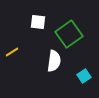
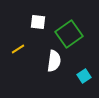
yellow line: moved 6 px right, 3 px up
